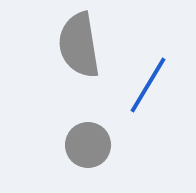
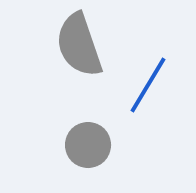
gray semicircle: rotated 10 degrees counterclockwise
